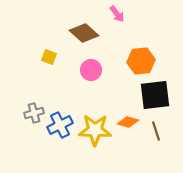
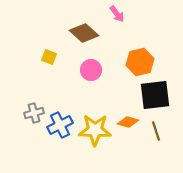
orange hexagon: moved 1 px left, 1 px down; rotated 8 degrees counterclockwise
